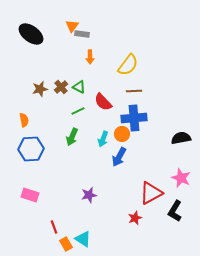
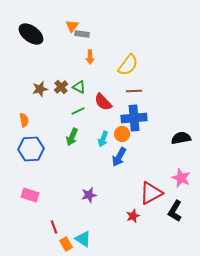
red star: moved 2 px left, 2 px up
